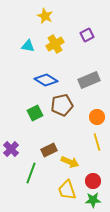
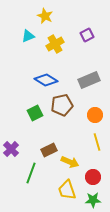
cyan triangle: moved 10 px up; rotated 32 degrees counterclockwise
orange circle: moved 2 px left, 2 px up
red circle: moved 4 px up
